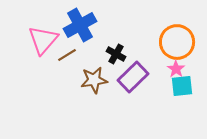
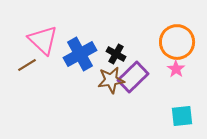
blue cross: moved 29 px down
pink triangle: rotated 28 degrees counterclockwise
brown line: moved 40 px left, 10 px down
brown star: moved 17 px right
cyan square: moved 30 px down
